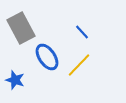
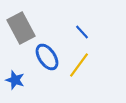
yellow line: rotated 8 degrees counterclockwise
